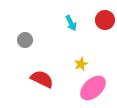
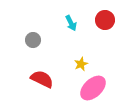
gray circle: moved 8 px right
